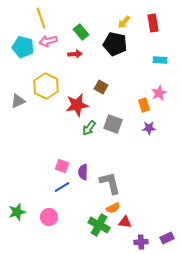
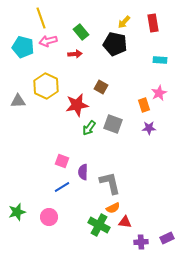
gray triangle: rotated 21 degrees clockwise
pink square: moved 5 px up
